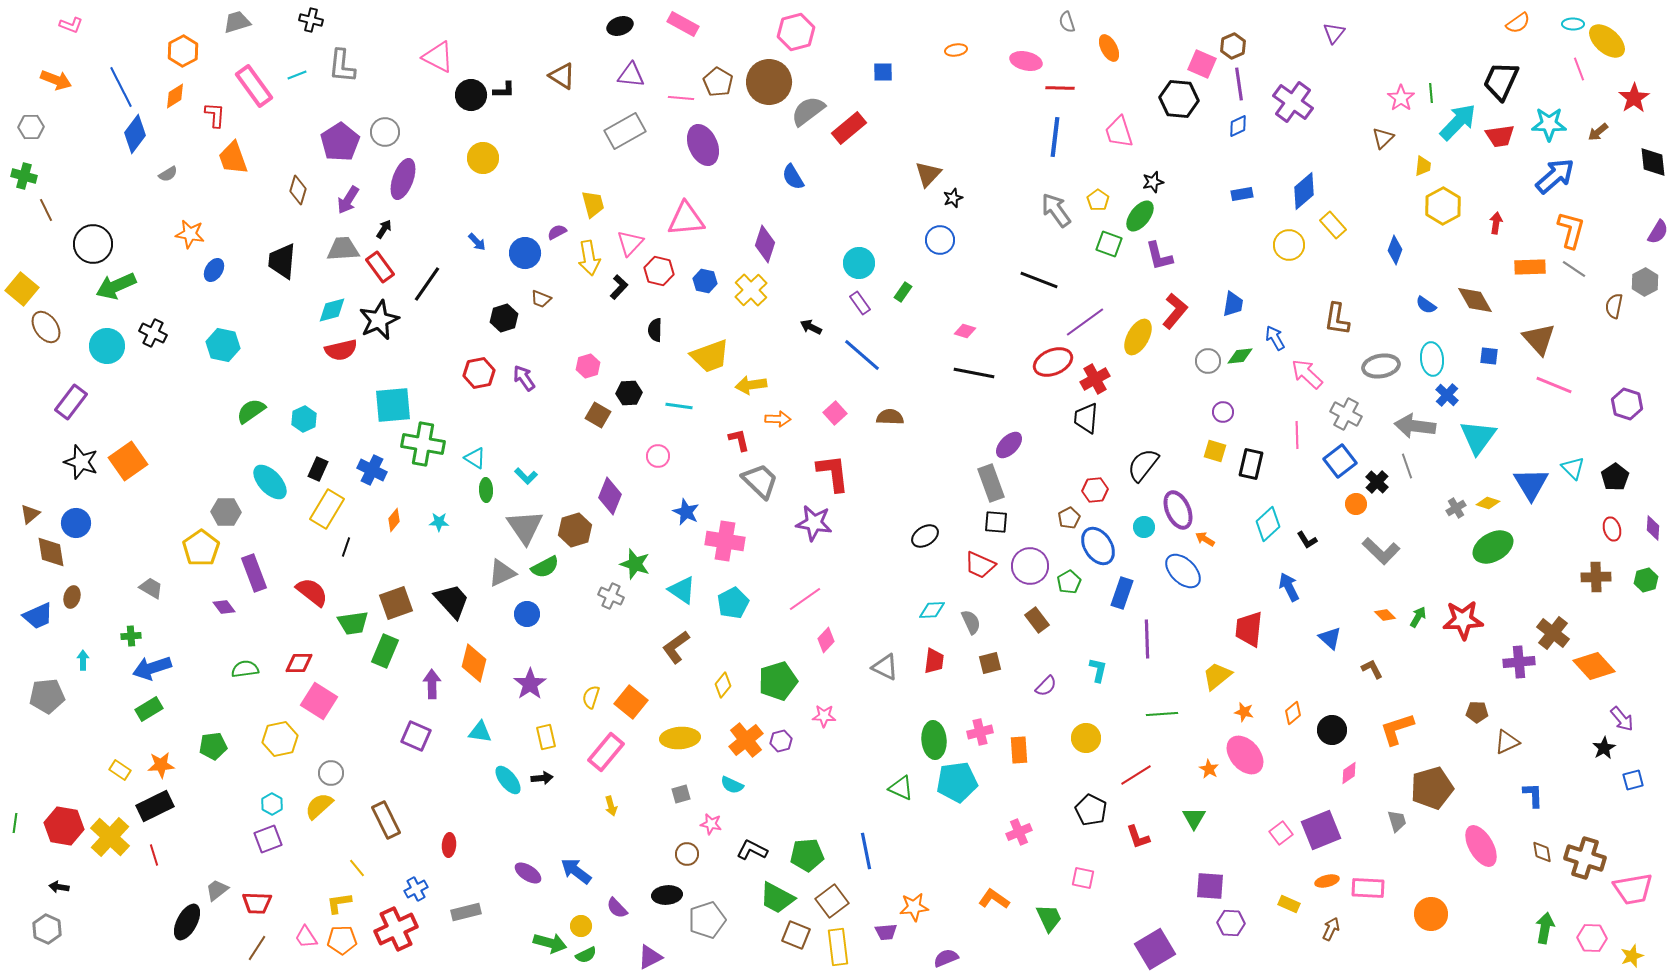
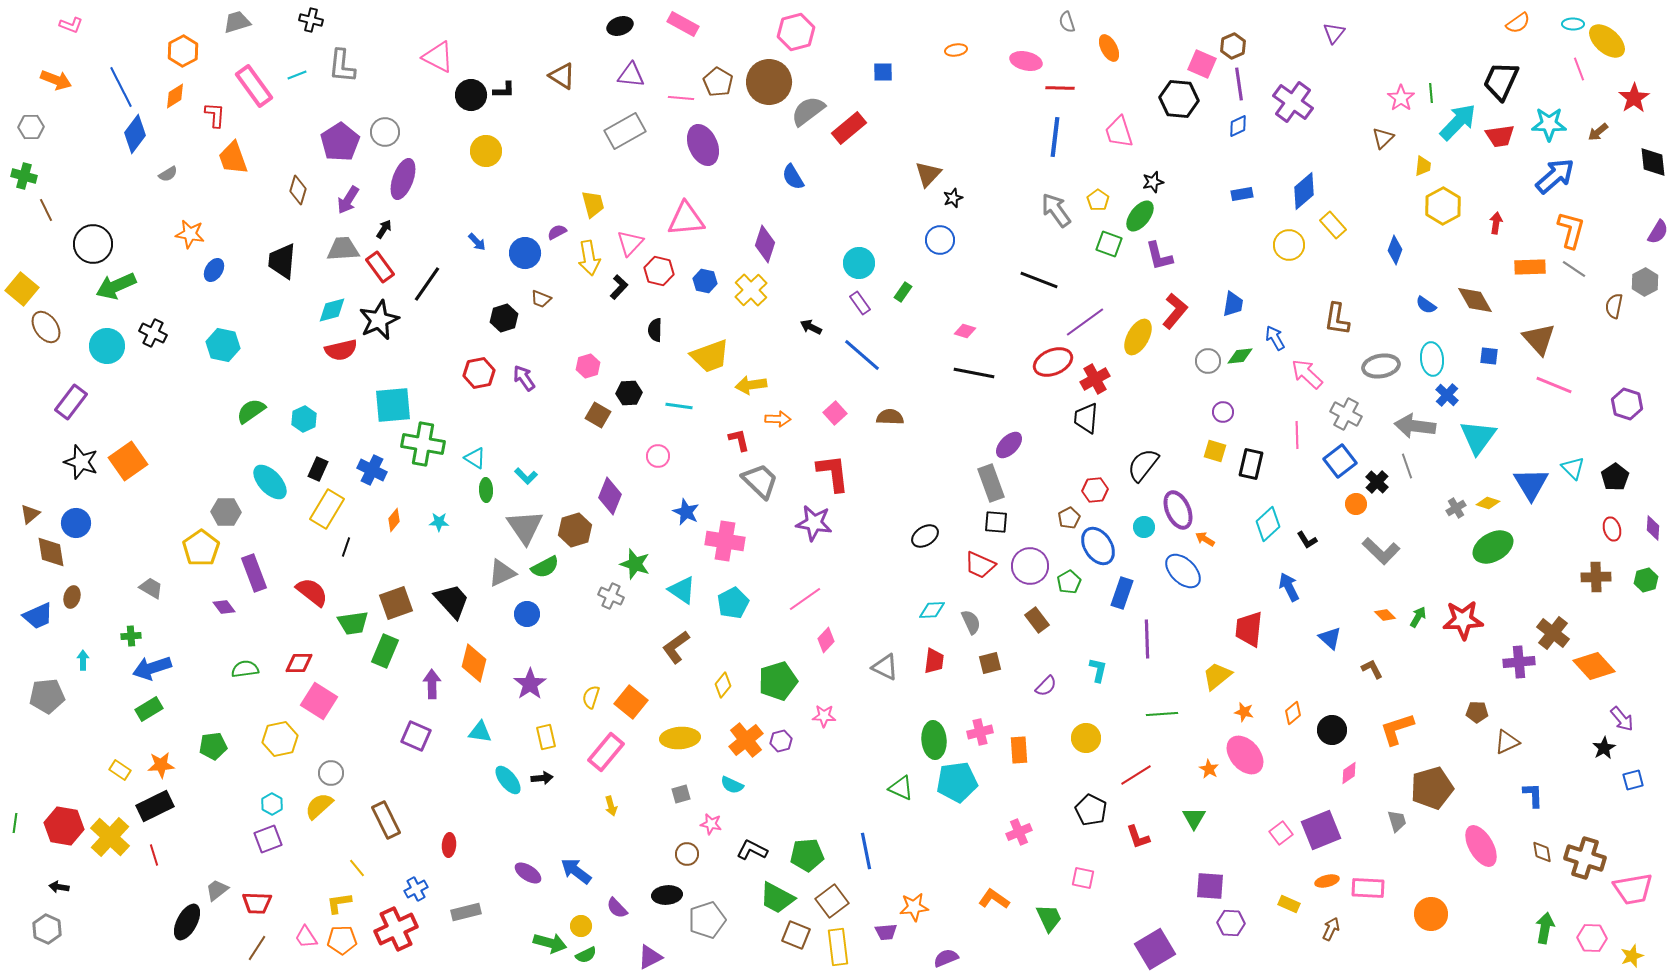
yellow circle at (483, 158): moved 3 px right, 7 px up
